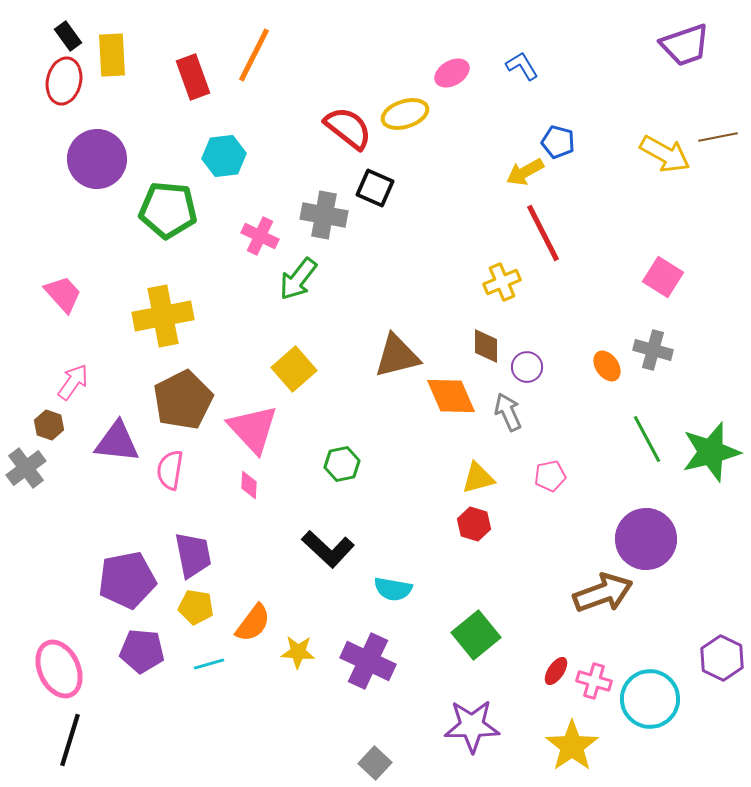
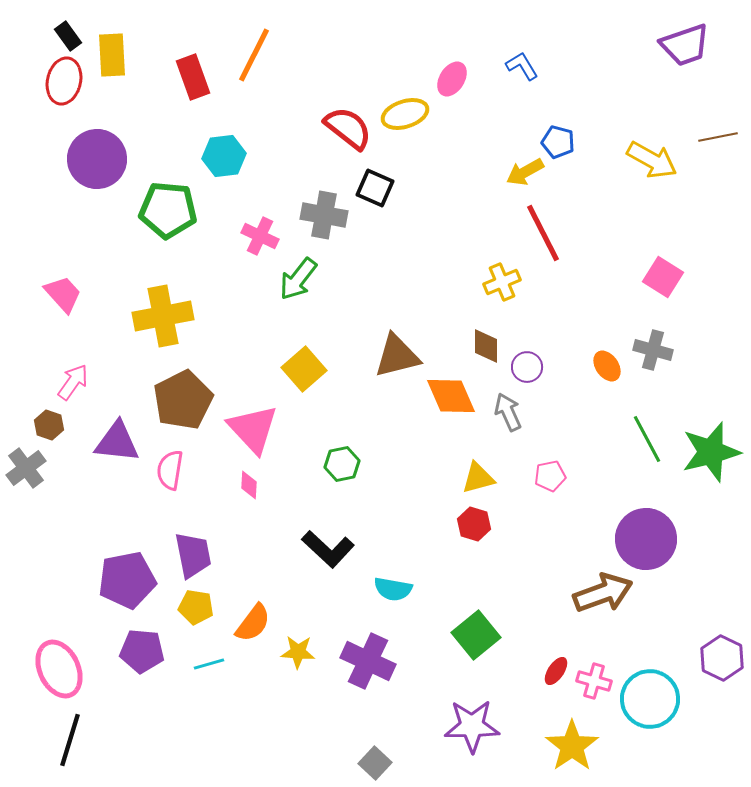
pink ellipse at (452, 73): moved 6 px down; rotated 28 degrees counterclockwise
yellow arrow at (665, 154): moved 13 px left, 6 px down
yellow square at (294, 369): moved 10 px right
